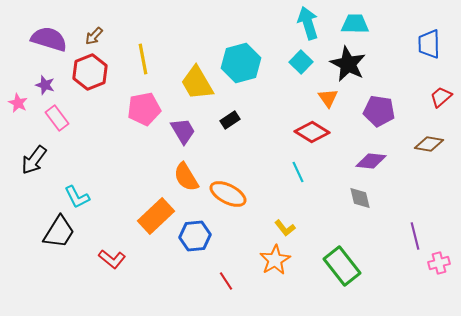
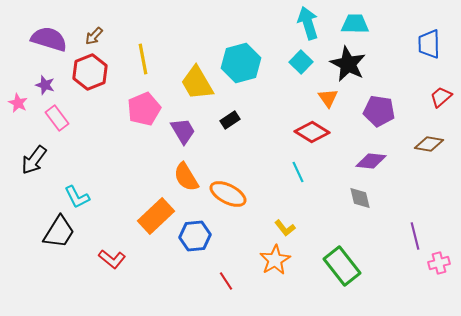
pink pentagon: rotated 12 degrees counterclockwise
